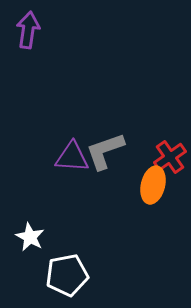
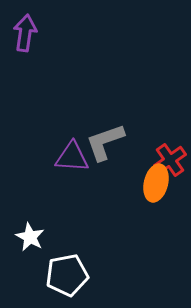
purple arrow: moved 3 px left, 3 px down
gray L-shape: moved 9 px up
red cross: moved 3 px down
orange ellipse: moved 3 px right, 2 px up
